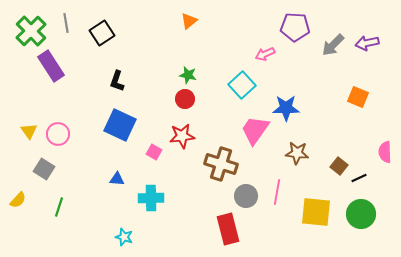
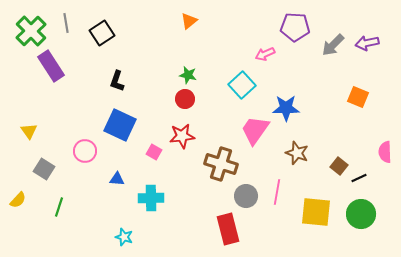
pink circle: moved 27 px right, 17 px down
brown star: rotated 15 degrees clockwise
